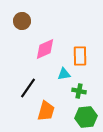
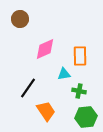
brown circle: moved 2 px left, 2 px up
orange trapezoid: rotated 50 degrees counterclockwise
